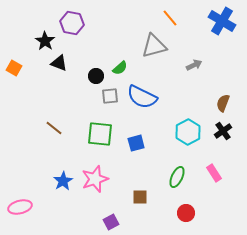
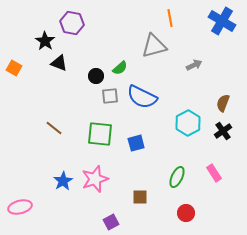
orange line: rotated 30 degrees clockwise
cyan hexagon: moved 9 px up
